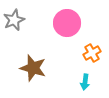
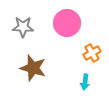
gray star: moved 9 px right, 7 px down; rotated 25 degrees clockwise
